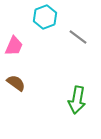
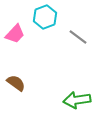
pink trapezoid: moved 1 px right, 12 px up; rotated 20 degrees clockwise
green arrow: rotated 72 degrees clockwise
